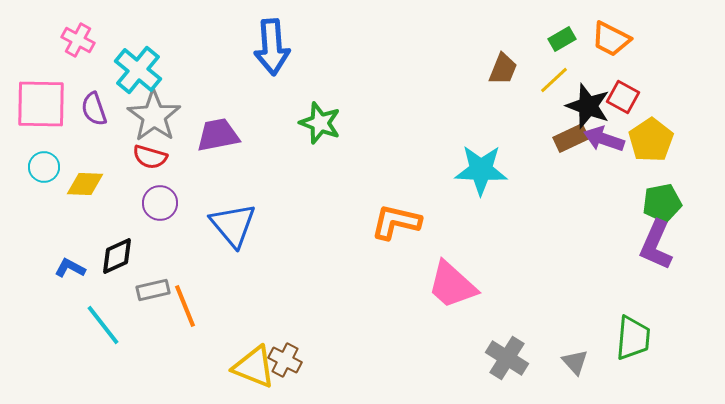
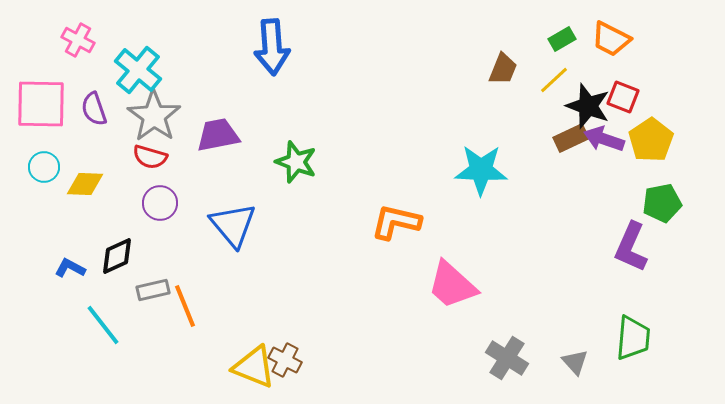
red square: rotated 8 degrees counterclockwise
green star: moved 24 px left, 39 px down
purple L-shape: moved 25 px left, 2 px down
